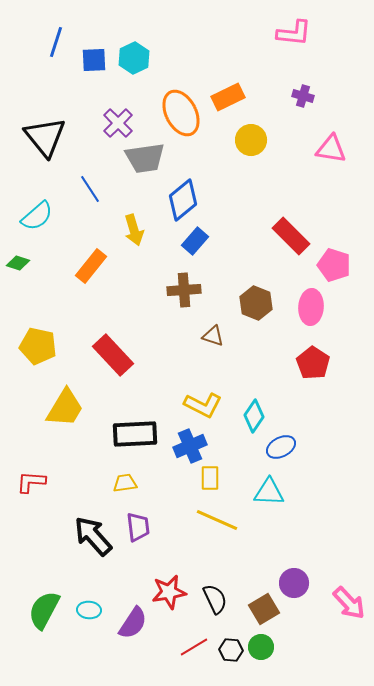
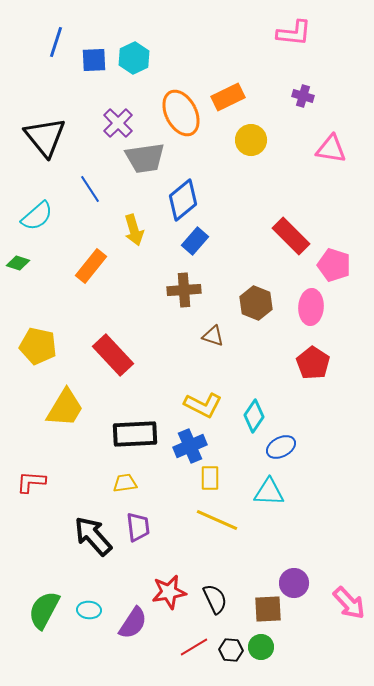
brown square at (264, 609): moved 4 px right; rotated 28 degrees clockwise
